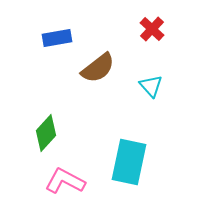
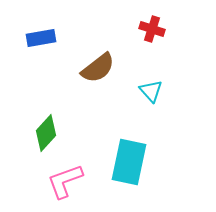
red cross: rotated 25 degrees counterclockwise
blue rectangle: moved 16 px left
cyan triangle: moved 5 px down
pink L-shape: rotated 48 degrees counterclockwise
